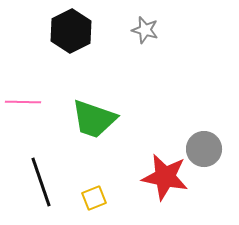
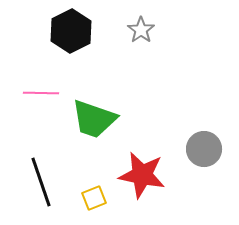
gray star: moved 4 px left; rotated 20 degrees clockwise
pink line: moved 18 px right, 9 px up
red star: moved 23 px left, 2 px up
